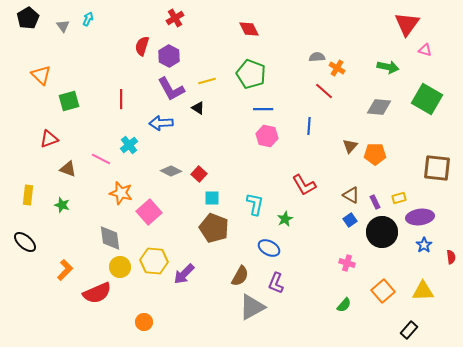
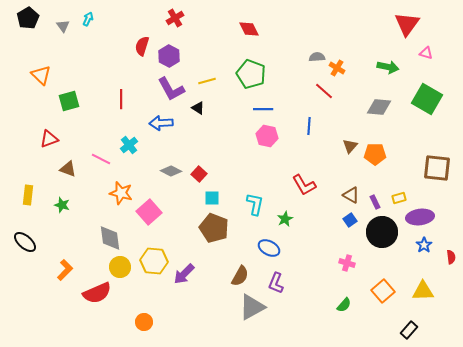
pink triangle at (425, 50): moved 1 px right, 3 px down
